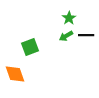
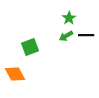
orange diamond: rotated 10 degrees counterclockwise
